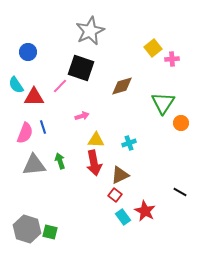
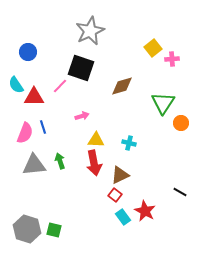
cyan cross: rotated 32 degrees clockwise
green square: moved 4 px right, 2 px up
